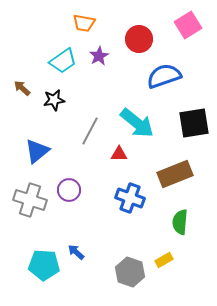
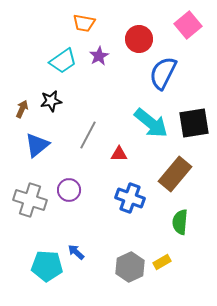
pink square: rotated 8 degrees counterclockwise
blue semicircle: moved 1 px left, 3 px up; rotated 44 degrees counterclockwise
brown arrow: moved 21 px down; rotated 72 degrees clockwise
black star: moved 3 px left, 1 px down
cyan arrow: moved 14 px right
gray line: moved 2 px left, 4 px down
blue triangle: moved 6 px up
brown rectangle: rotated 28 degrees counterclockwise
yellow rectangle: moved 2 px left, 2 px down
cyan pentagon: moved 3 px right, 1 px down
gray hexagon: moved 5 px up; rotated 16 degrees clockwise
